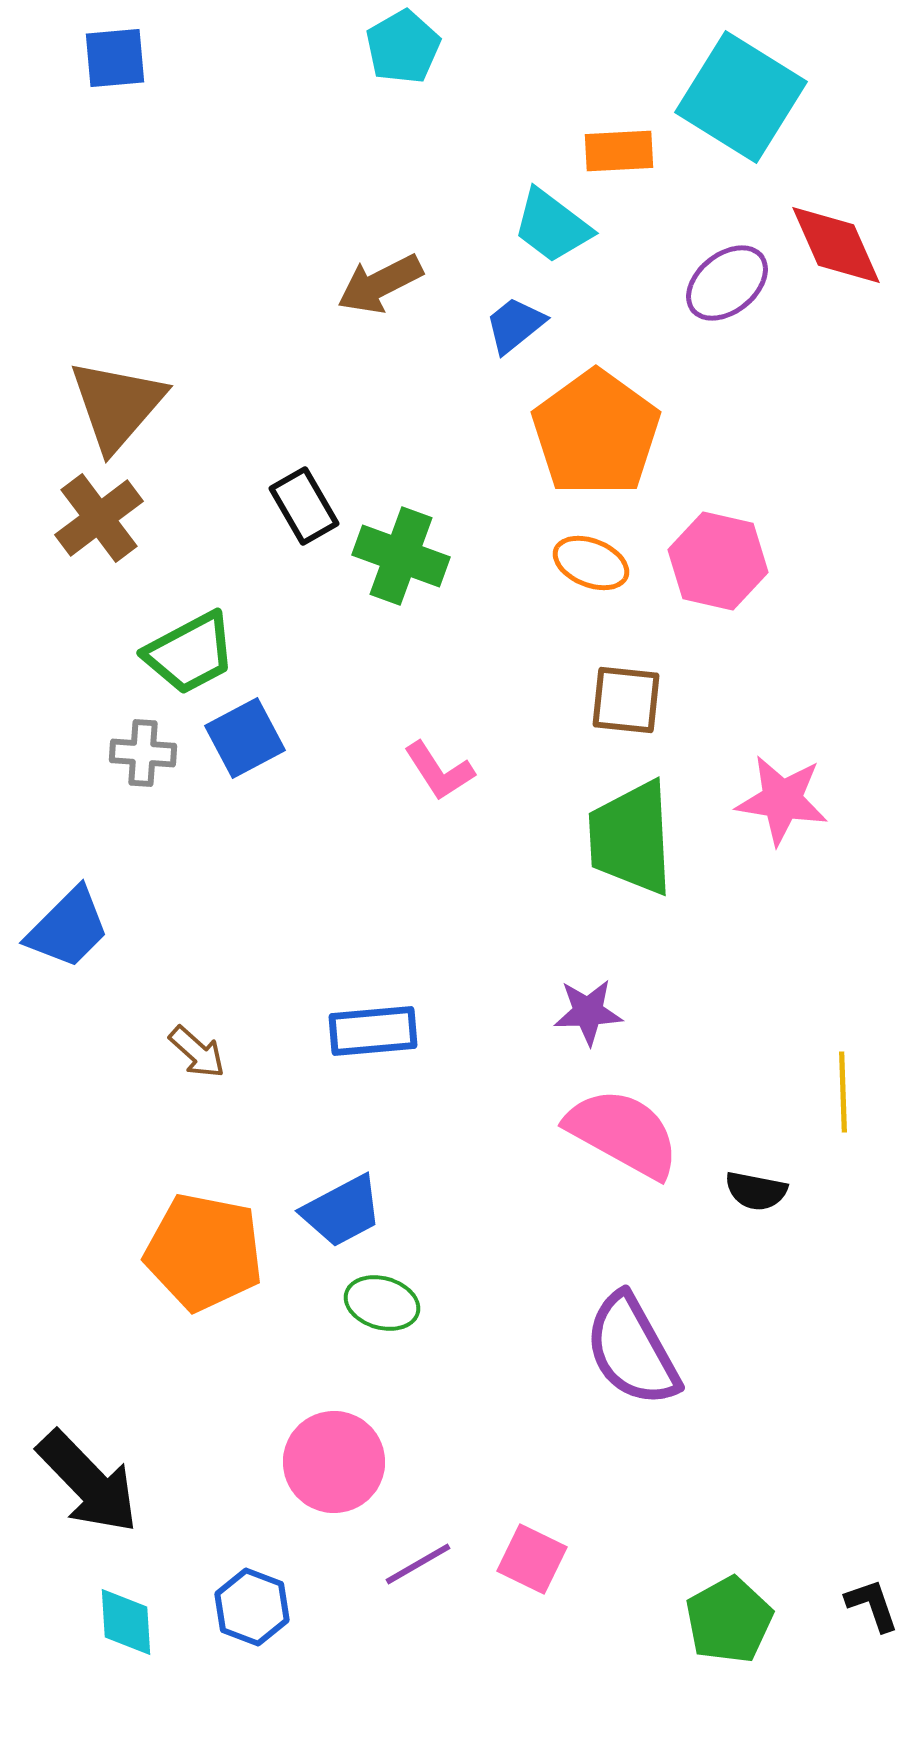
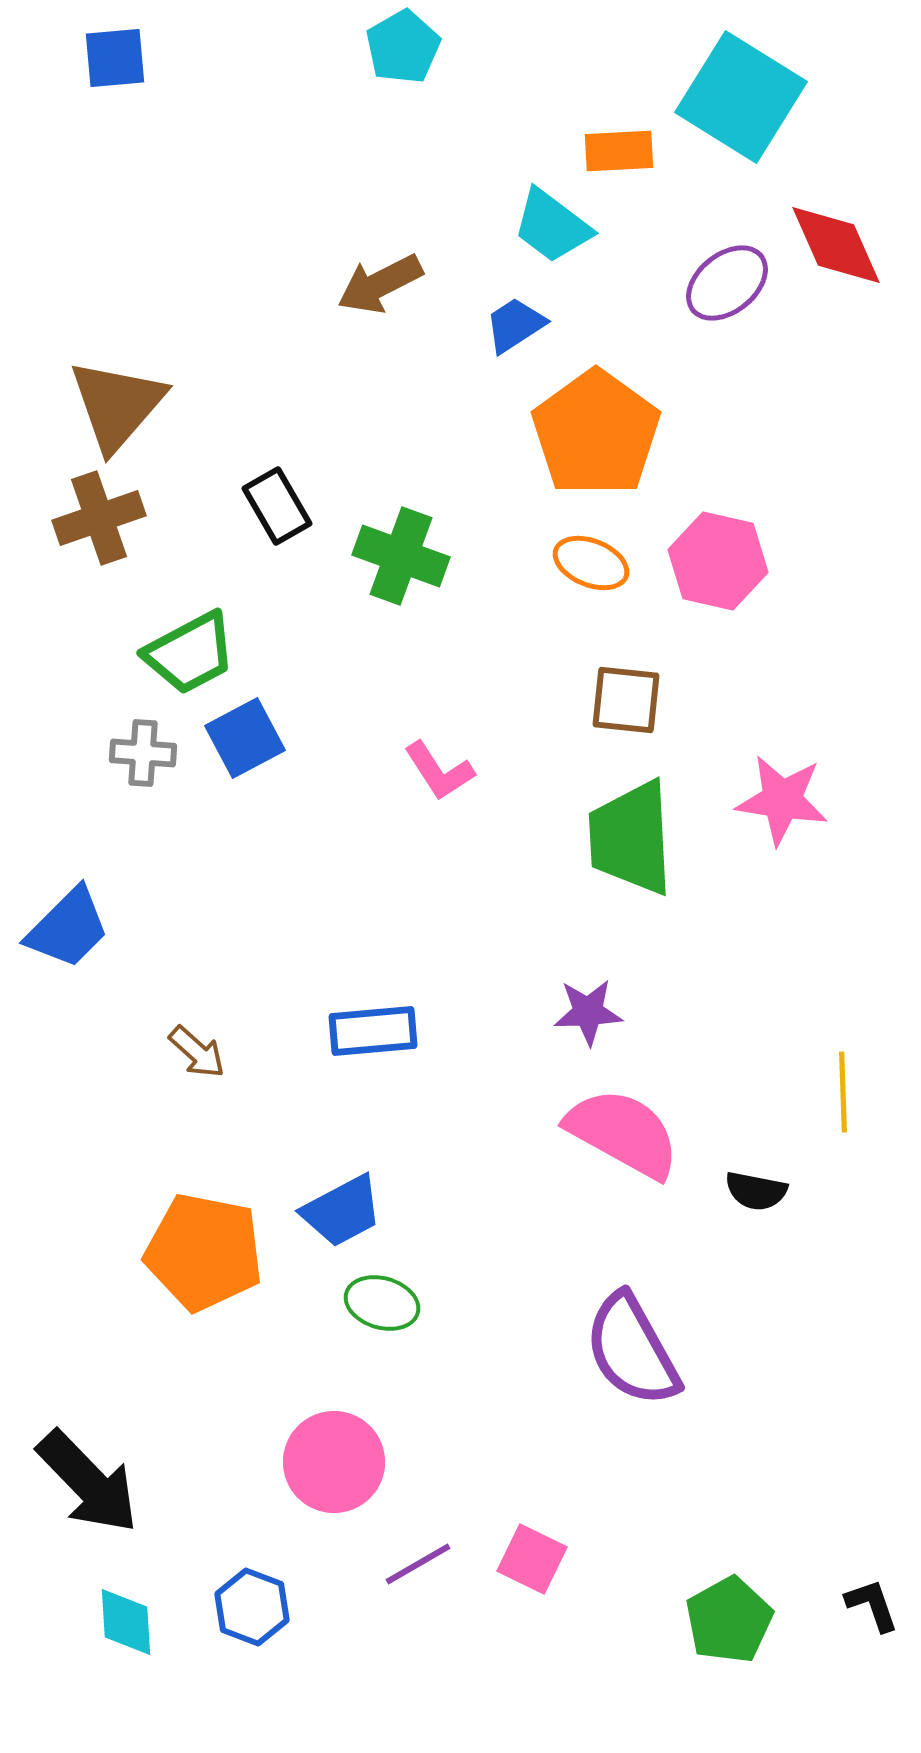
blue trapezoid at (515, 325): rotated 6 degrees clockwise
black rectangle at (304, 506): moved 27 px left
brown cross at (99, 518): rotated 18 degrees clockwise
